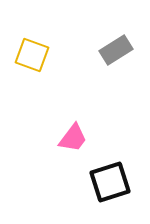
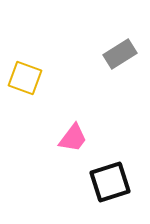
gray rectangle: moved 4 px right, 4 px down
yellow square: moved 7 px left, 23 px down
